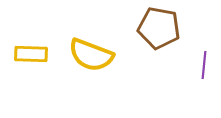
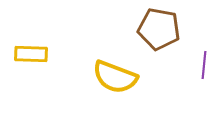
brown pentagon: moved 1 px down
yellow semicircle: moved 24 px right, 22 px down
